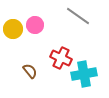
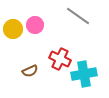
red cross: moved 1 px left, 1 px down
brown semicircle: rotated 105 degrees clockwise
